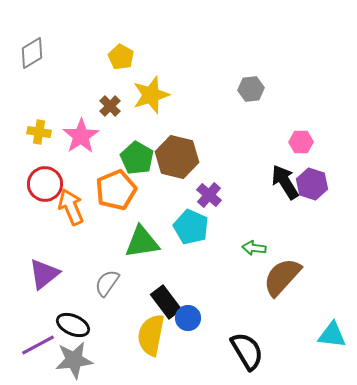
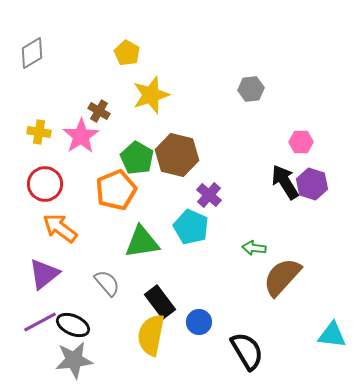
yellow pentagon: moved 6 px right, 4 px up
brown cross: moved 11 px left, 5 px down; rotated 15 degrees counterclockwise
brown hexagon: moved 2 px up
orange arrow: moved 11 px left, 21 px down; rotated 30 degrees counterclockwise
gray semicircle: rotated 104 degrees clockwise
black rectangle: moved 6 px left
blue circle: moved 11 px right, 4 px down
purple line: moved 2 px right, 23 px up
